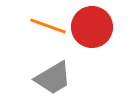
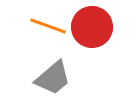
gray trapezoid: rotated 9 degrees counterclockwise
